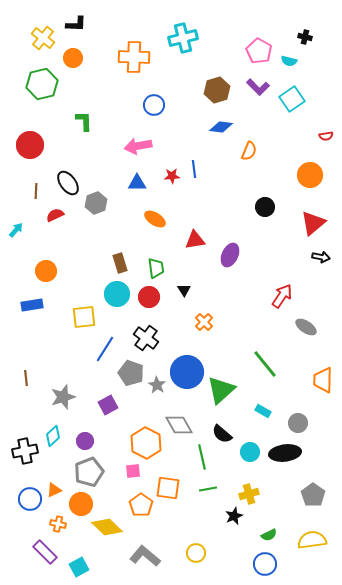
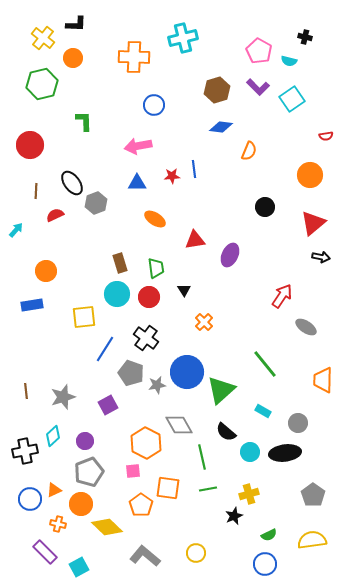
black ellipse at (68, 183): moved 4 px right
brown line at (26, 378): moved 13 px down
gray star at (157, 385): rotated 30 degrees clockwise
black semicircle at (222, 434): moved 4 px right, 2 px up
